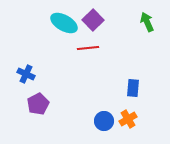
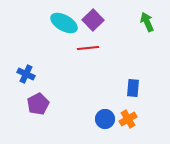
blue circle: moved 1 px right, 2 px up
